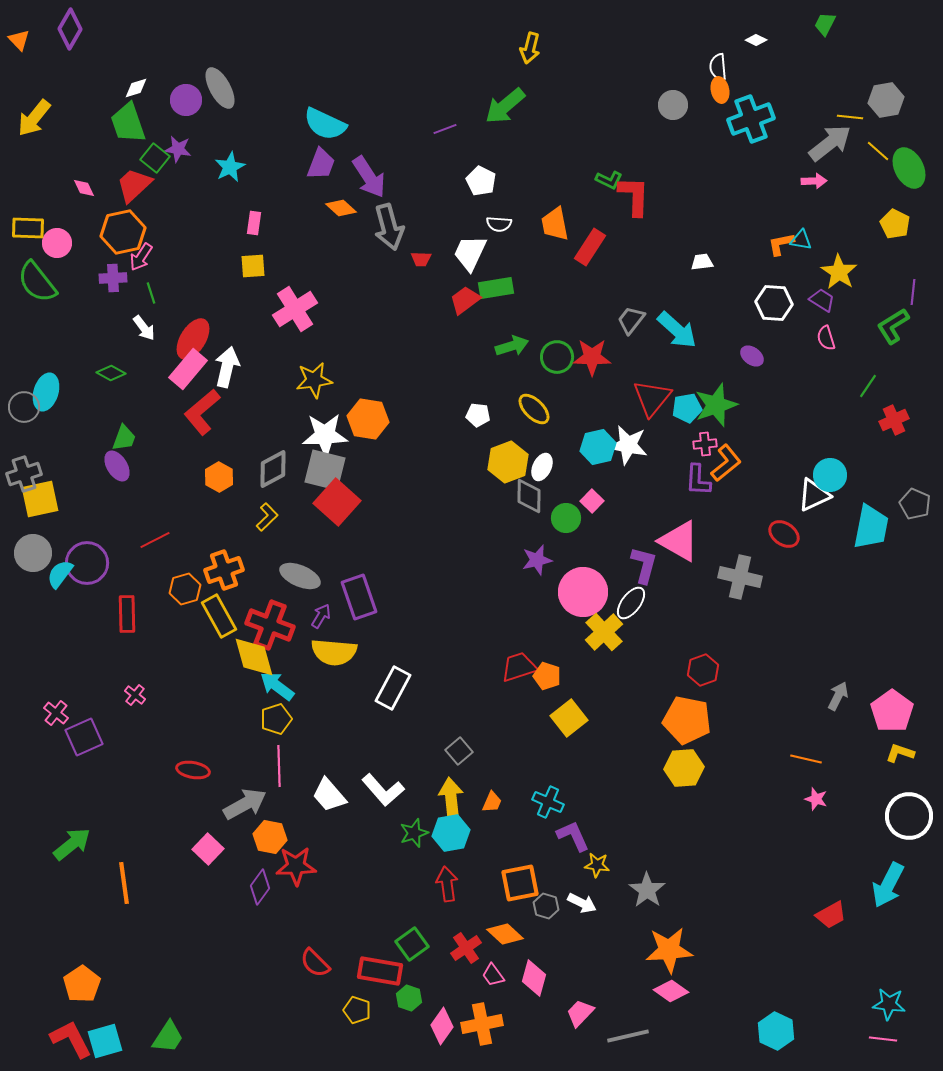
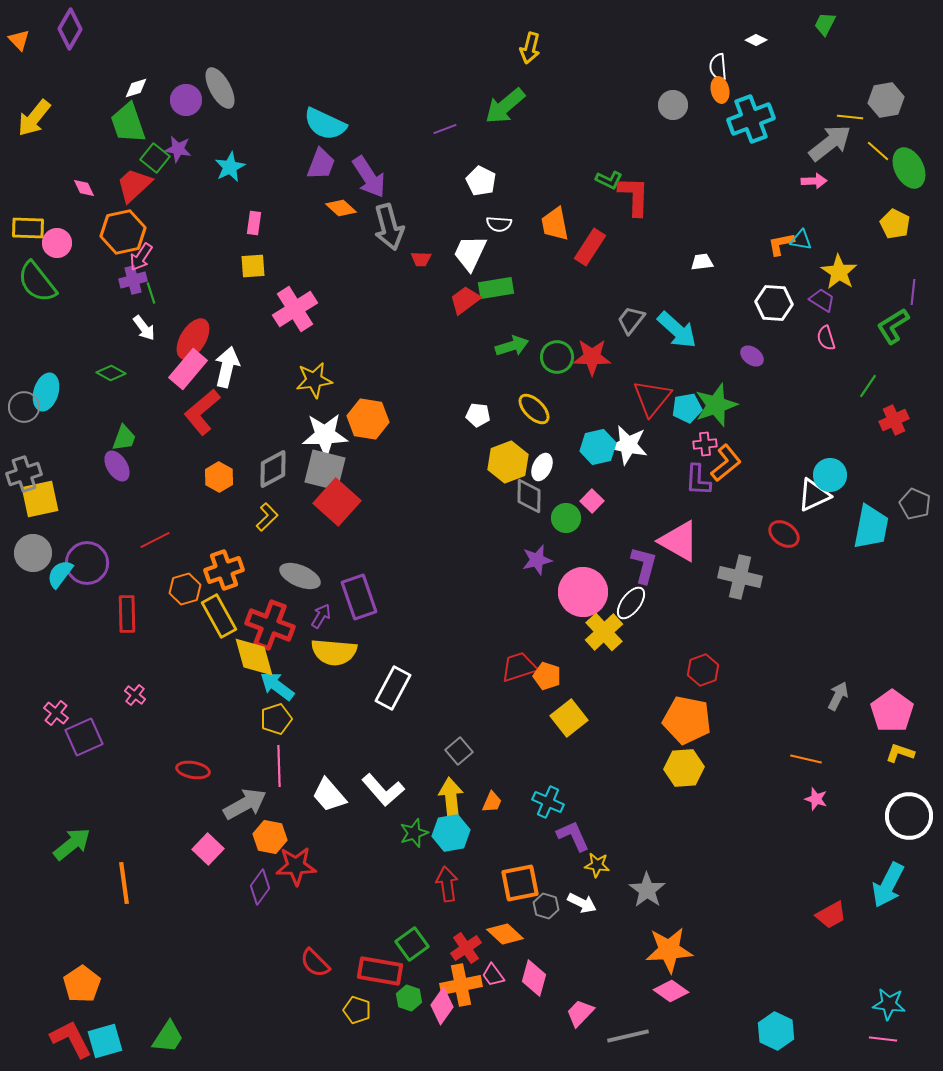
purple cross at (113, 278): moved 20 px right, 2 px down; rotated 12 degrees counterclockwise
orange cross at (482, 1024): moved 21 px left, 39 px up
pink diamond at (442, 1026): moved 20 px up
